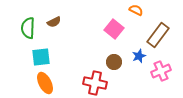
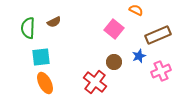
brown rectangle: rotated 30 degrees clockwise
red cross: moved 1 px up; rotated 25 degrees clockwise
